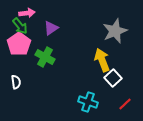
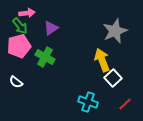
pink pentagon: moved 2 px down; rotated 20 degrees clockwise
white semicircle: rotated 136 degrees clockwise
